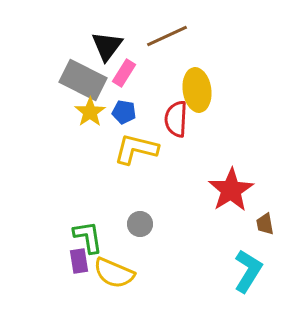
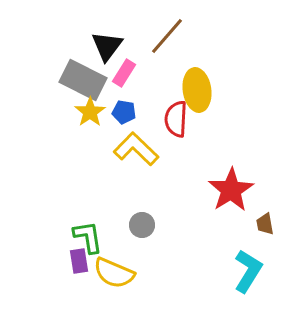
brown line: rotated 24 degrees counterclockwise
yellow L-shape: rotated 30 degrees clockwise
gray circle: moved 2 px right, 1 px down
